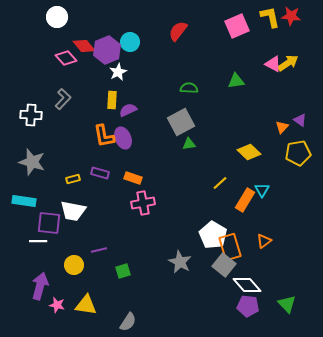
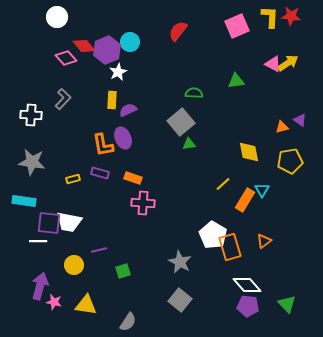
yellow L-shape at (270, 17): rotated 15 degrees clockwise
green semicircle at (189, 88): moved 5 px right, 5 px down
gray square at (181, 122): rotated 12 degrees counterclockwise
orange triangle at (282, 127): rotated 32 degrees clockwise
orange L-shape at (104, 136): moved 1 px left, 9 px down
yellow diamond at (249, 152): rotated 35 degrees clockwise
yellow pentagon at (298, 153): moved 8 px left, 8 px down
gray star at (32, 162): rotated 8 degrees counterclockwise
yellow line at (220, 183): moved 3 px right, 1 px down
pink cross at (143, 203): rotated 15 degrees clockwise
white trapezoid at (73, 211): moved 4 px left, 11 px down
gray square at (224, 265): moved 44 px left, 35 px down
pink star at (57, 305): moved 3 px left, 3 px up
